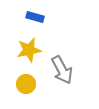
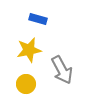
blue rectangle: moved 3 px right, 2 px down
